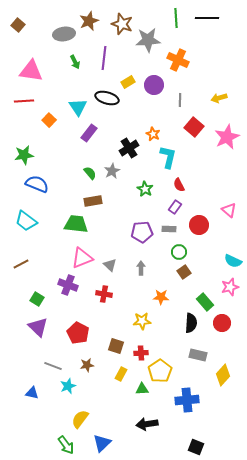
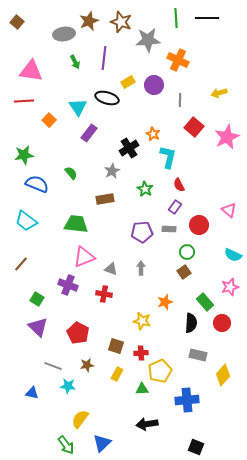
brown star at (122, 24): moved 1 px left, 2 px up
brown square at (18, 25): moved 1 px left, 3 px up
yellow arrow at (219, 98): moved 5 px up
green semicircle at (90, 173): moved 19 px left
brown rectangle at (93, 201): moved 12 px right, 2 px up
green circle at (179, 252): moved 8 px right
pink triangle at (82, 258): moved 2 px right, 1 px up
cyan semicircle at (233, 261): moved 6 px up
brown line at (21, 264): rotated 21 degrees counterclockwise
gray triangle at (110, 265): moved 1 px right, 4 px down; rotated 24 degrees counterclockwise
orange star at (161, 297): moved 4 px right, 5 px down; rotated 21 degrees counterclockwise
yellow star at (142, 321): rotated 18 degrees clockwise
yellow pentagon at (160, 371): rotated 10 degrees clockwise
yellow rectangle at (121, 374): moved 4 px left
cyan star at (68, 386): rotated 28 degrees clockwise
